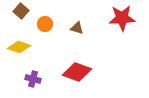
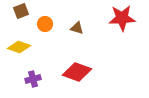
brown square: rotated 28 degrees clockwise
purple cross: rotated 28 degrees counterclockwise
